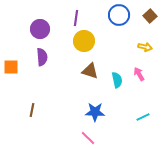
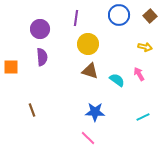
yellow circle: moved 4 px right, 3 px down
cyan semicircle: rotated 42 degrees counterclockwise
brown line: rotated 32 degrees counterclockwise
